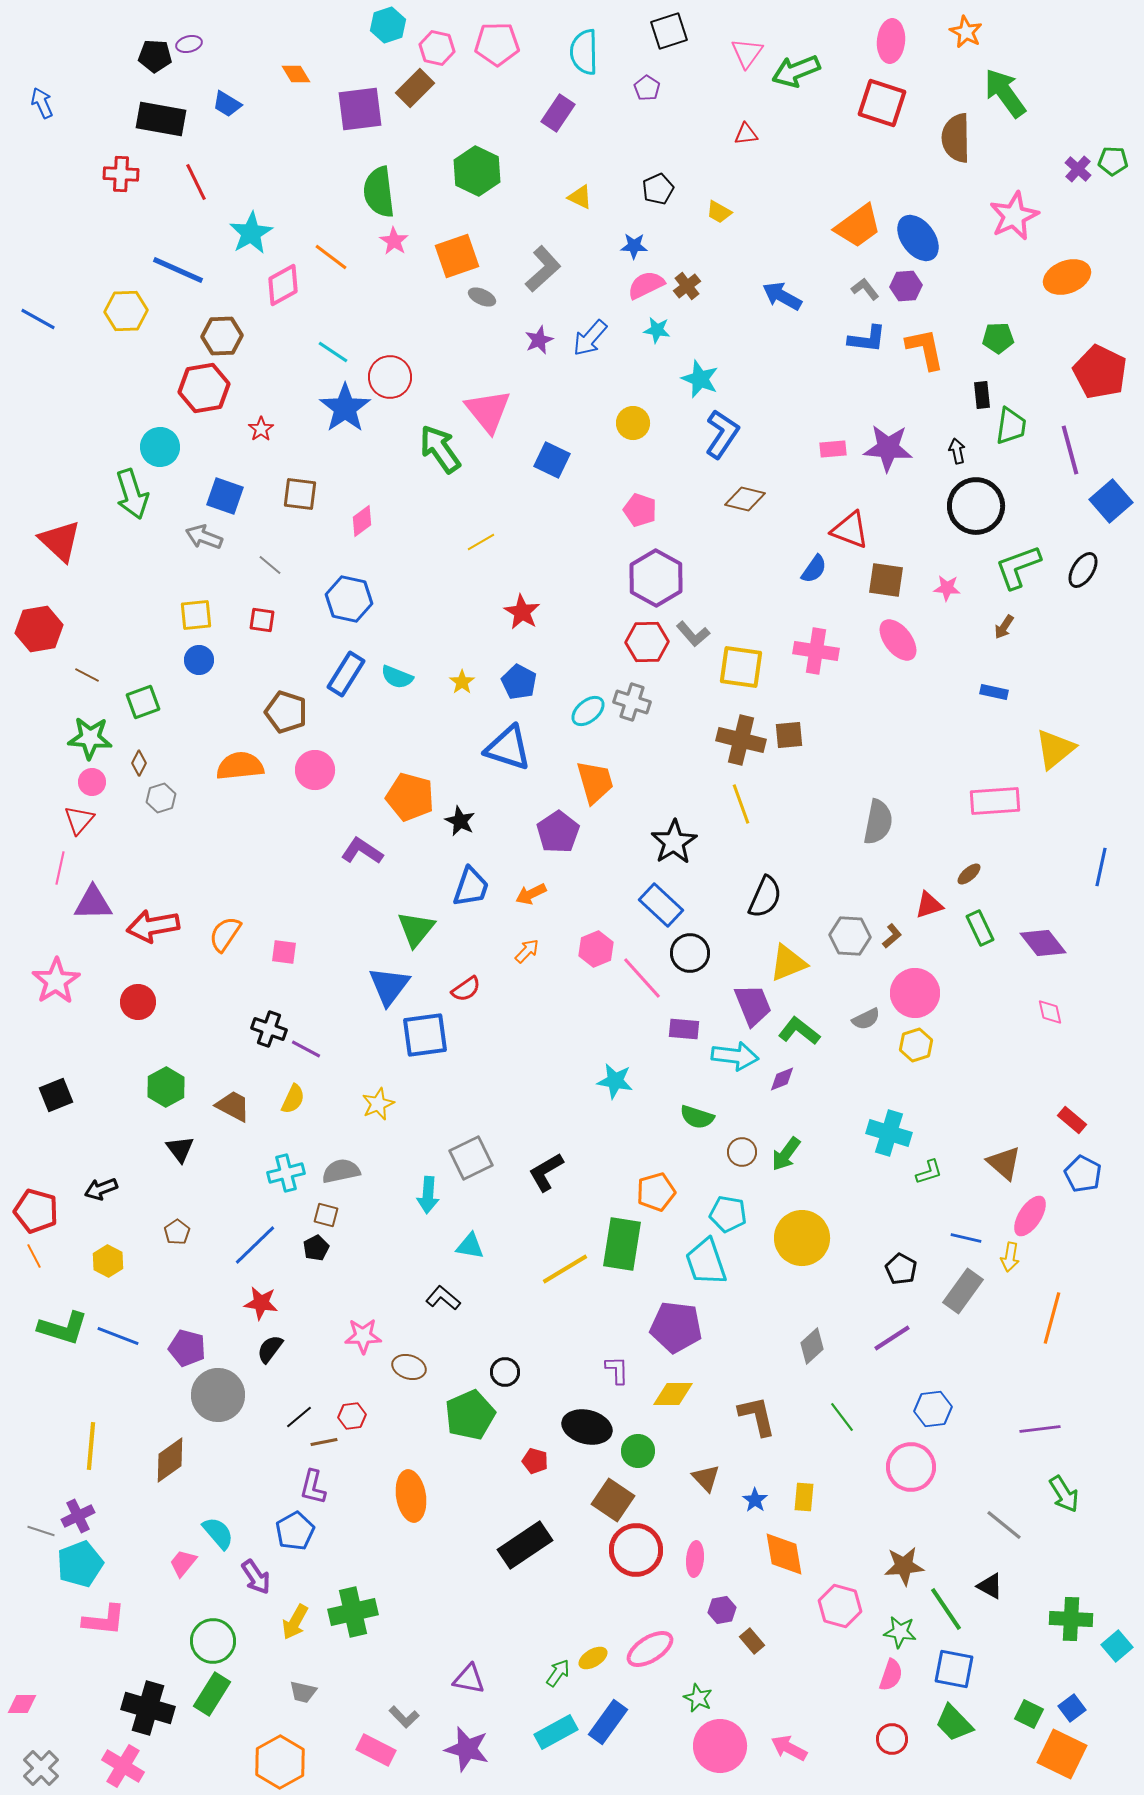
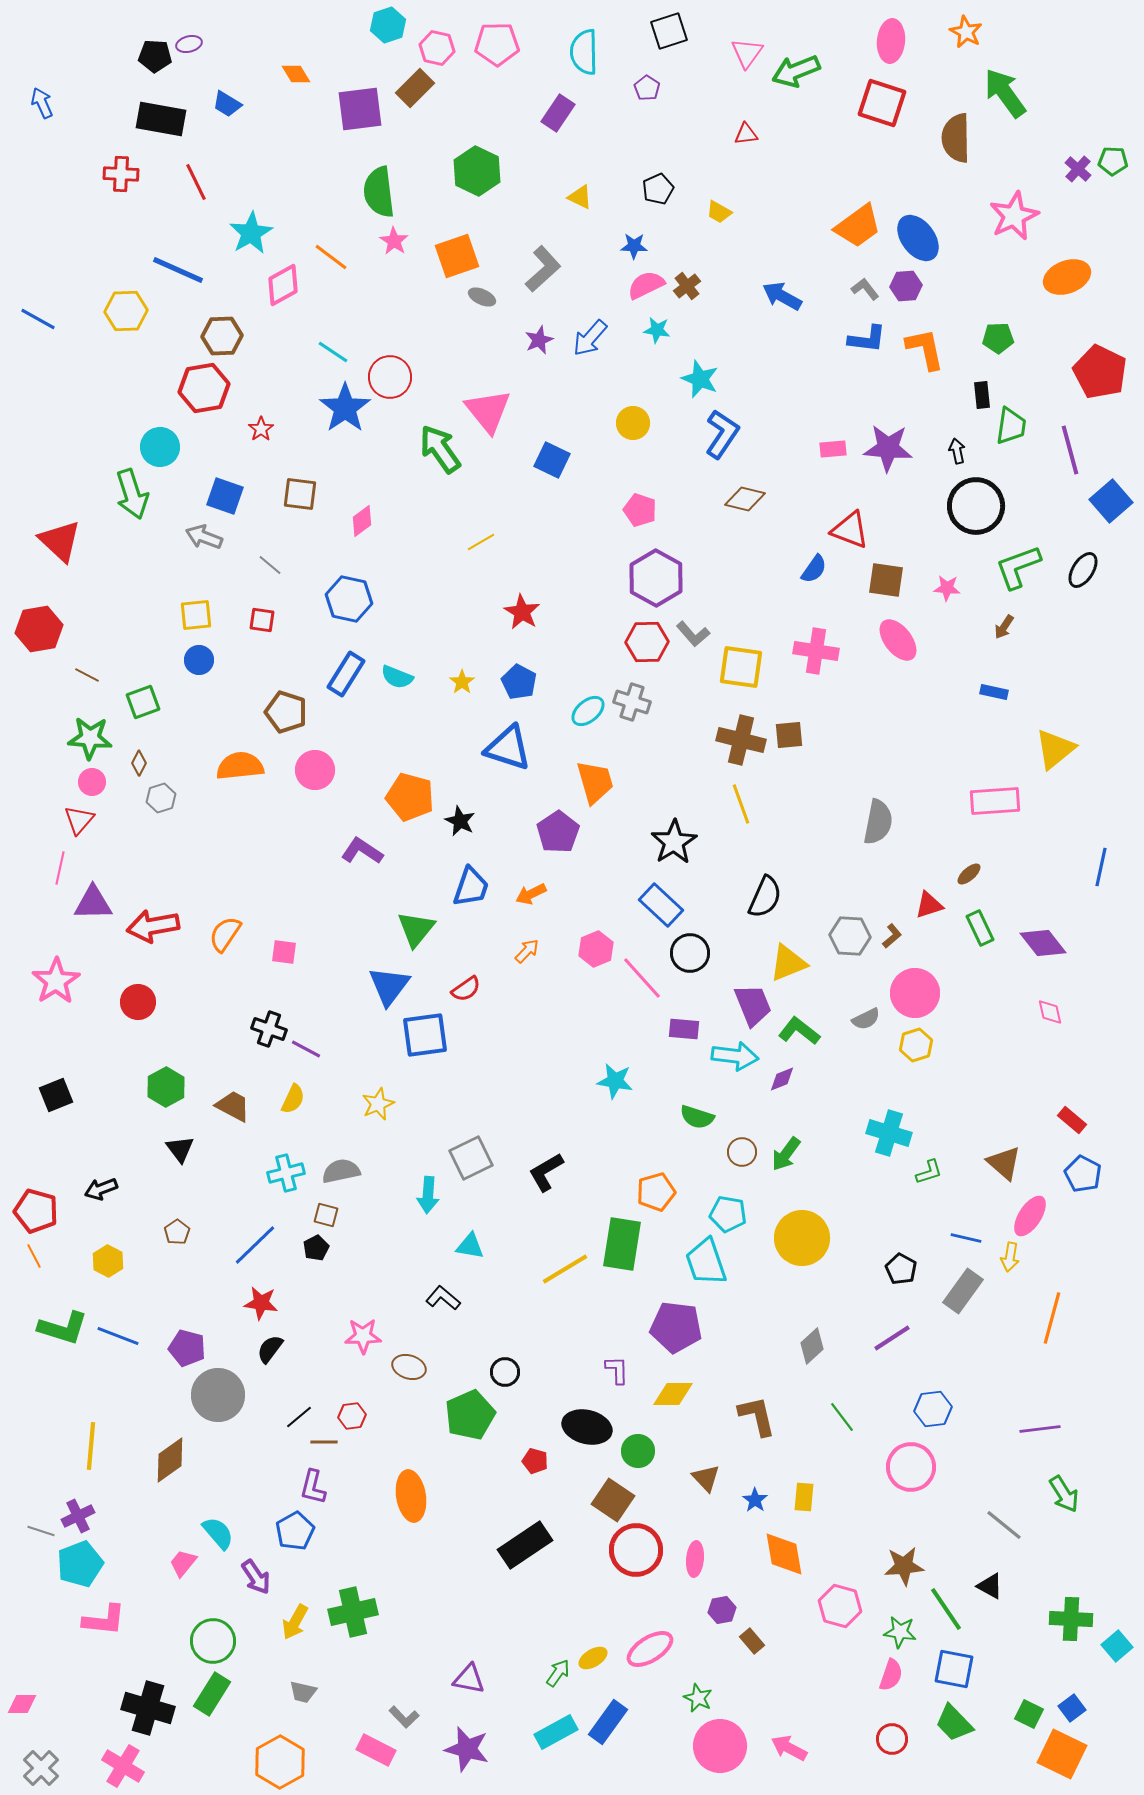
brown line at (324, 1442): rotated 12 degrees clockwise
